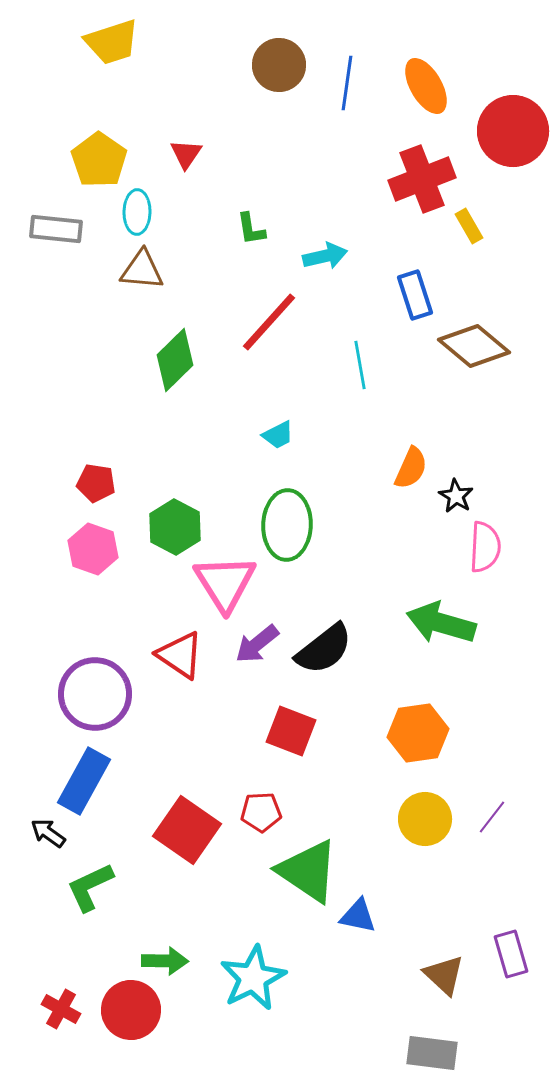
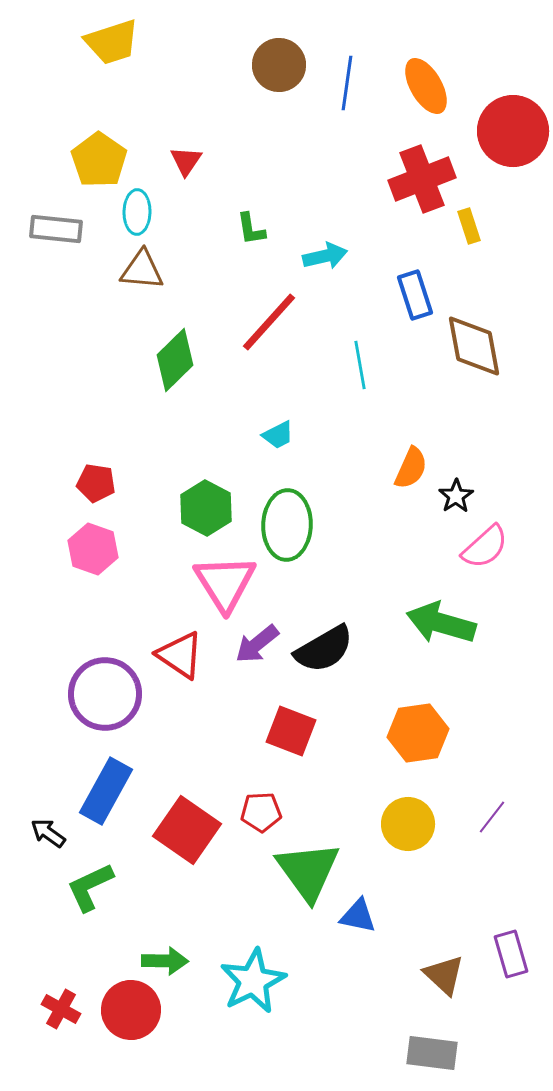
red triangle at (186, 154): moved 7 px down
yellow rectangle at (469, 226): rotated 12 degrees clockwise
brown diamond at (474, 346): rotated 40 degrees clockwise
black star at (456, 496): rotated 8 degrees clockwise
green hexagon at (175, 527): moved 31 px right, 19 px up
pink semicircle at (485, 547): rotated 45 degrees clockwise
black semicircle at (324, 649): rotated 8 degrees clockwise
purple circle at (95, 694): moved 10 px right
blue rectangle at (84, 781): moved 22 px right, 10 px down
yellow circle at (425, 819): moved 17 px left, 5 px down
green triangle at (308, 871): rotated 20 degrees clockwise
cyan star at (253, 978): moved 3 px down
